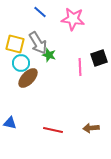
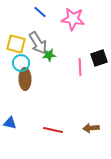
yellow square: moved 1 px right
green star: rotated 24 degrees counterclockwise
brown ellipse: moved 3 px left, 1 px down; rotated 45 degrees counterclockwise
